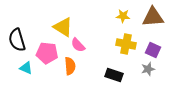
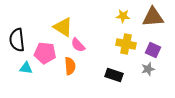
black semicircle: rotated 10 degrees clockwise
pink pentagon: moved 2 px left
cyan triangle: rotated 16 degrees counterclockwise
